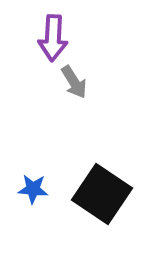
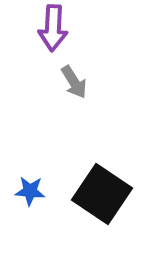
purple arrow: moved 10 px up
blue star: moved 3 px left, 2 px down
